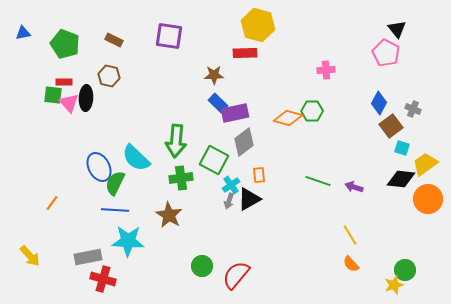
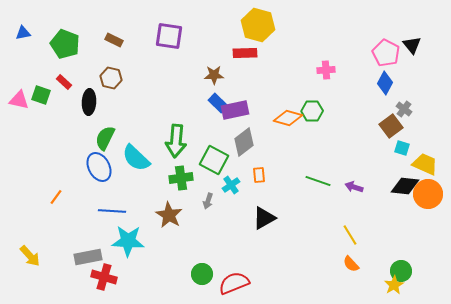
black triangle at (397, 29): moved 15 px right, 16 px down
brown hexagon at (109, 76): moved 2 px right, 2 px down
red rectangle at (64, 82): rotated 42 degrees clockwise
green square at (53, 95): moved 12 px left; rotated 12 degrees clockwise
black ellipse at (86, 98): moved 3 px right, 4 px down
pink triangle at (69, 103): moved 50 px left, 3 px up; rotated 35 degrees counterclockwise
blue diamond at (379, 103): moved 6 px right, 20 px up
gray cross at (413, 109): moved 9 px left; rotated 14 degrees clockwise
purple rectangle at (235, 113): moved 3 px up
yellow trapezoid at (425, 164): rotated 60 degrees clockwise
black diamond at (401, 179): moved 4 px right, 7 px down
green semicircle at (115, 183): moved 10 px left, 45 px up
black triangle at (249, 199): moved 15 px right, 19 px down
orange circle at (428, 199): moved 5 px up
gray arrow at (229, 201): moved 21 px left
orange line at (52, 203): moved 4 px right, 6 px up
blue line at (115, 210): moved 3 px left, 1 px down
green circle at (202, 266): moved 8 px down
green circle at (405, 270): moved 4 px left, 1 px down
red semicircle at (236, 275): moved 2 px left, 8 px down; rotated 28 degrees clockwise
red cross at (103, 279): moved 1 px right, 2 px up
yellow star at (394, 285): rotated 12 degrees counterclockwise
